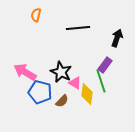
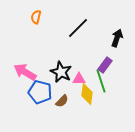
orange semicircle: moved 2 px down
black line: rotated 40 degrees counterclockwise
pink triangle: moved 4 px right, 4 px up; rotated 32 degrees counterclockwise
